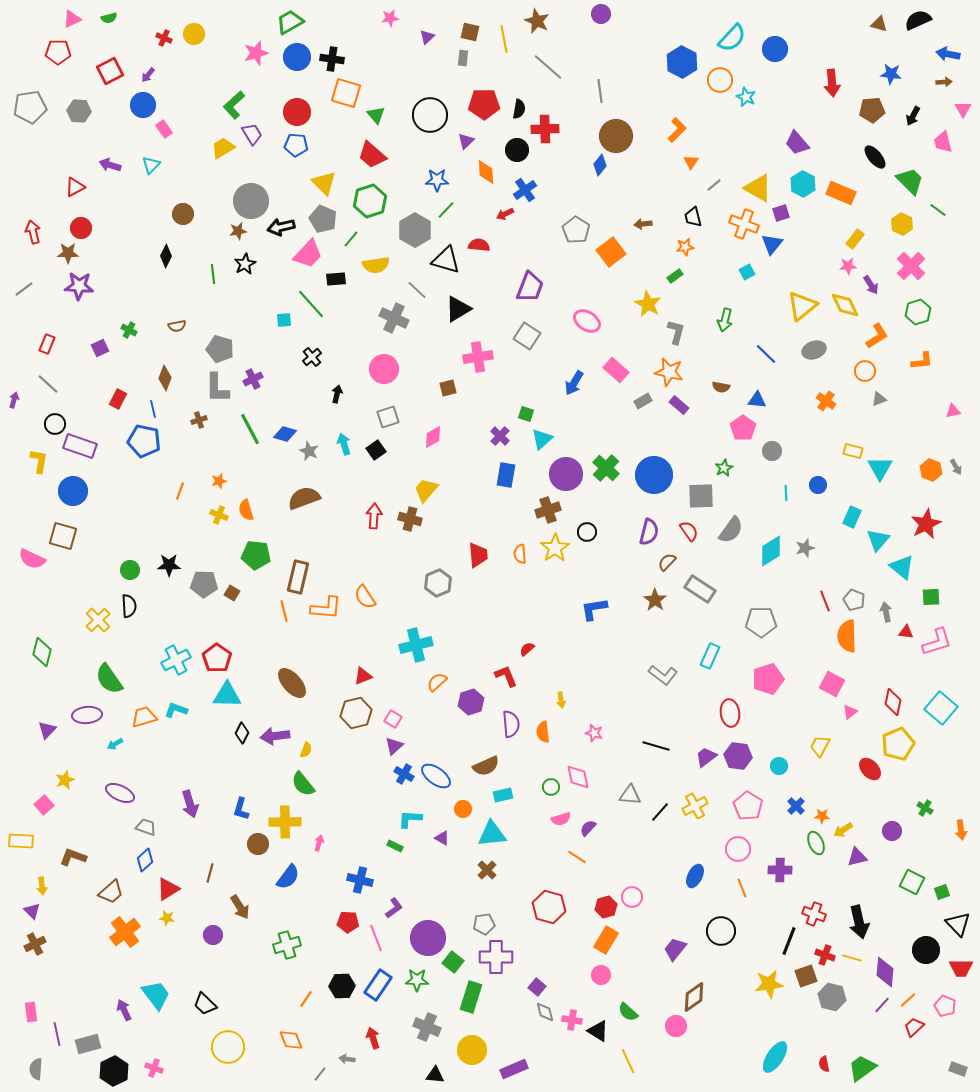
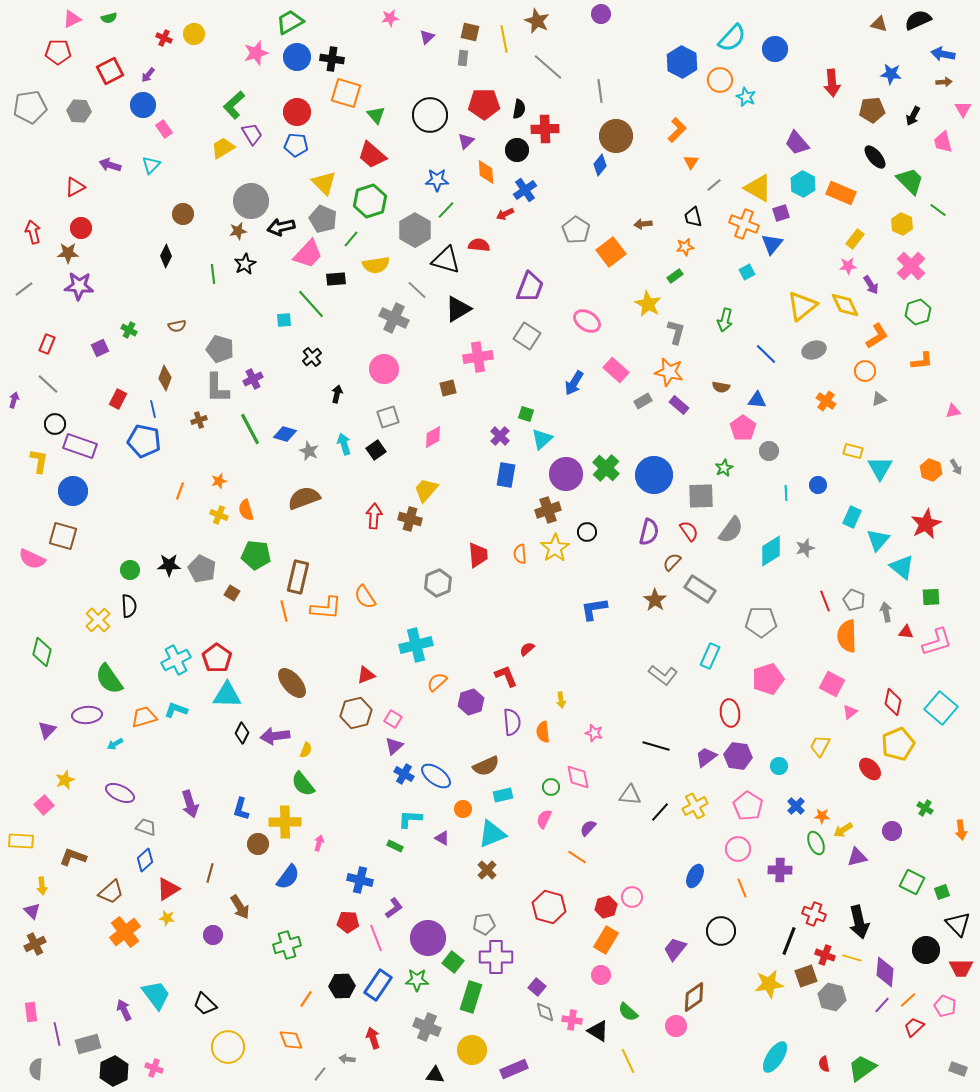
blue arrow at (948, 54): moved 5 px left
gray circle at (772, 451): moved 3 px left
brown semicircle at (667, 562): moved 5 px right
gray pentagon at (204, 584): moved 2 px left, 15 px up; rotated 24 degrees clockwise
red triangle at (363, 676): moved 3 px right, 1 px up
purple semicircle at (511, 724): moved 1 px right, 2 px up
pink semicircle at (561, 819): moved 17 px left; rotated 132 degrees clockwise
cyan triangle at (492, 834): rotated 16 degrees counterclockwise
